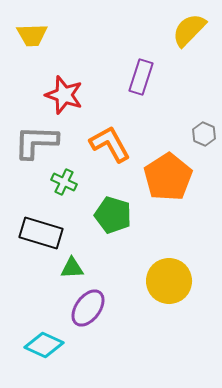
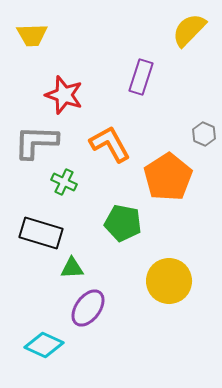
green pentagon: moved 10 px right, 8 px down; rotated 6 degrees counterclockwise
